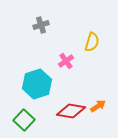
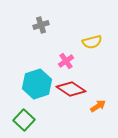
yellow semicircle: rotated 60 degrees clockwise
red diamond: moved 22 px up; rotated 24 degrees clockwise
